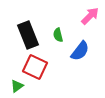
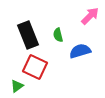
blue semicircle: rotated 145 degrees counterclockwise
